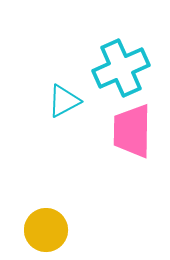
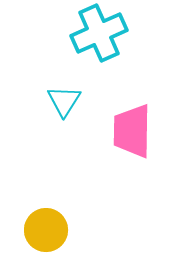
cyan cross: moved 22 px left, 35 px up
cyan triangle: rotated 30 degrees counterclockwise
